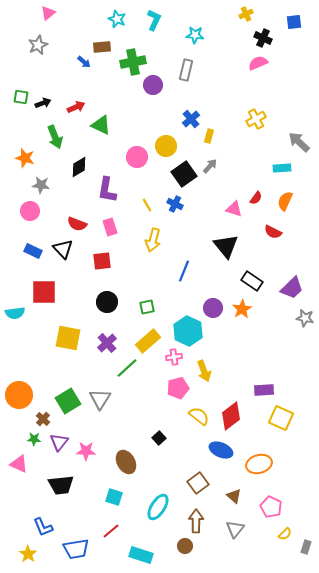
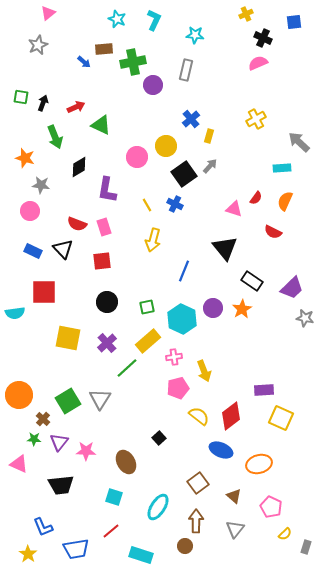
brown rectangle at (102, 47): moved 2 px right, 2 px down
black arrow at (43, 103): rotated 49 degrees counterclockwise
pink rectangle at (110, 227): moved 6 px left
black triangle at (226, 246): moved 1 px left, 2 px down
cyan hexagon at (188, 331): moved 6 px left, 12 px up
